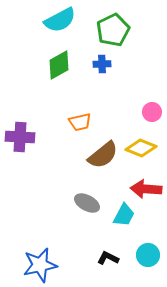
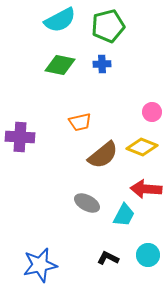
green pentagon: moved 5 px left, 4 px up; rotated 12 degrees clockwise
green diamond: moved 1 px right; rotated 40 degrees clockwise
yellow diamond: moved 1 px right, 1 px up
